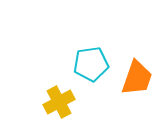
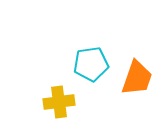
yellow cross: rotated 20 degrees clockwise
